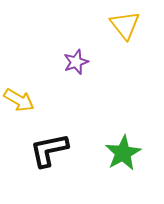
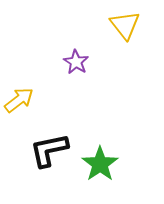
purple star: rotated 20 degrees counterclockwise
yellow arrow: rotated 68 degrees counterclockwise
green star: moved 23 px left, 11 px down; rotated 6 degrees counterclockwise
